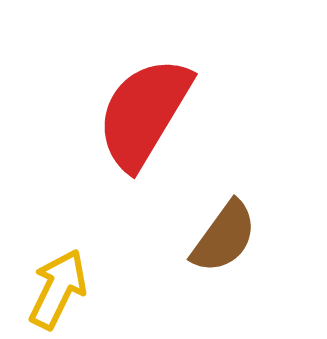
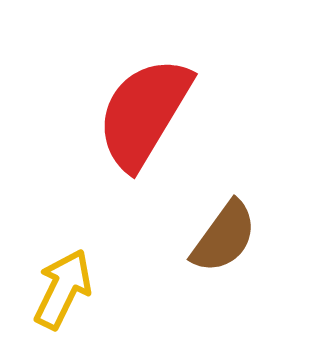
yellow arrow: moved 5 px right
